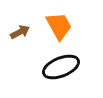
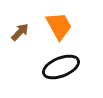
brown arrow: rotated 18 degrees counterclockwise
